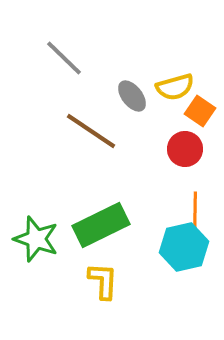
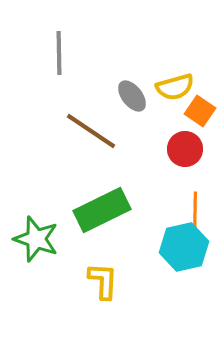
gray line: moved 5 px left, 5 px up; rotated 45 degrees clockwise
green rectangle: moved 1 px right, 15 px up
